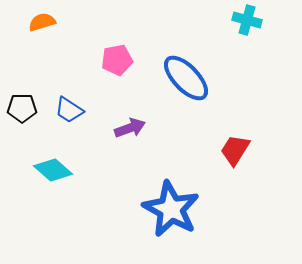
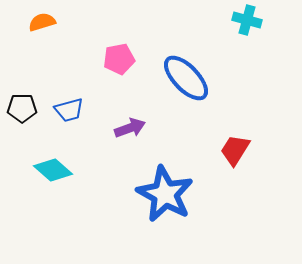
pink pentagon: moved 2 px right, 1 px up
blue trapezoid: rotated 48 degrees counterclockwise
blue star: moved 6 px left, 15 px up
